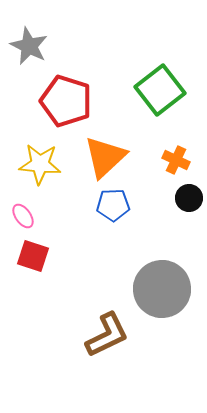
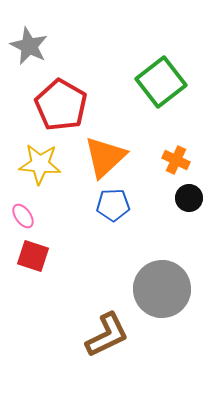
green square: moved 1 px right, 8 px up
red pentagon: moved 5 px left, 4 px down; rotated 12 degrees clockwise
